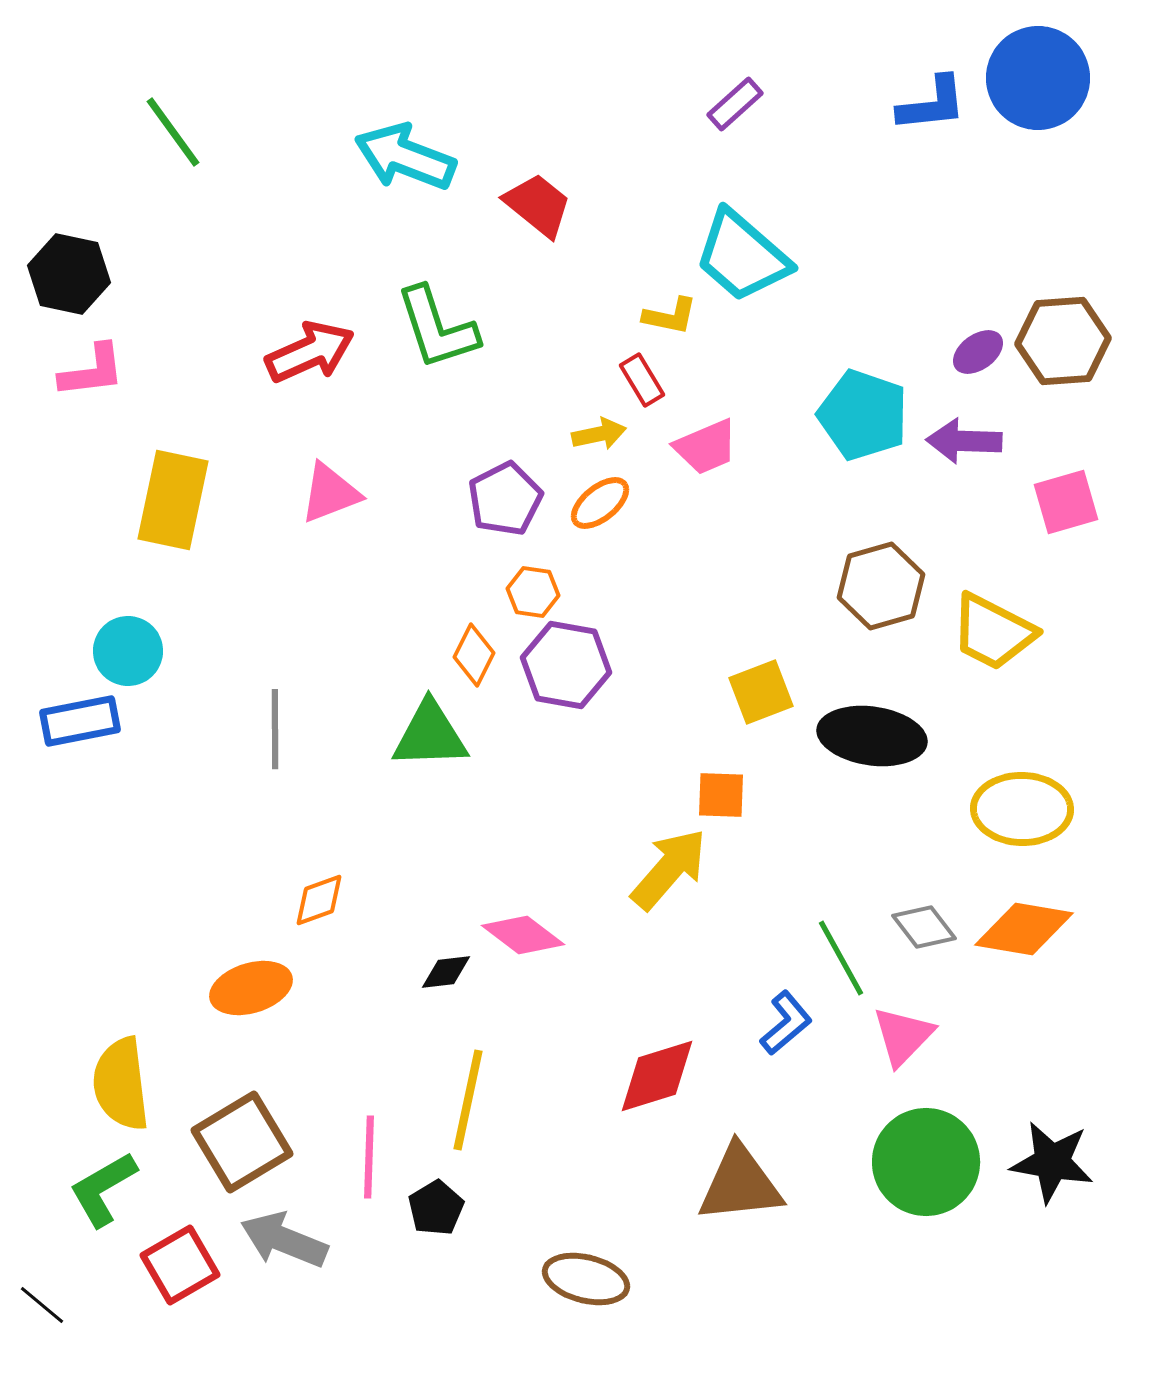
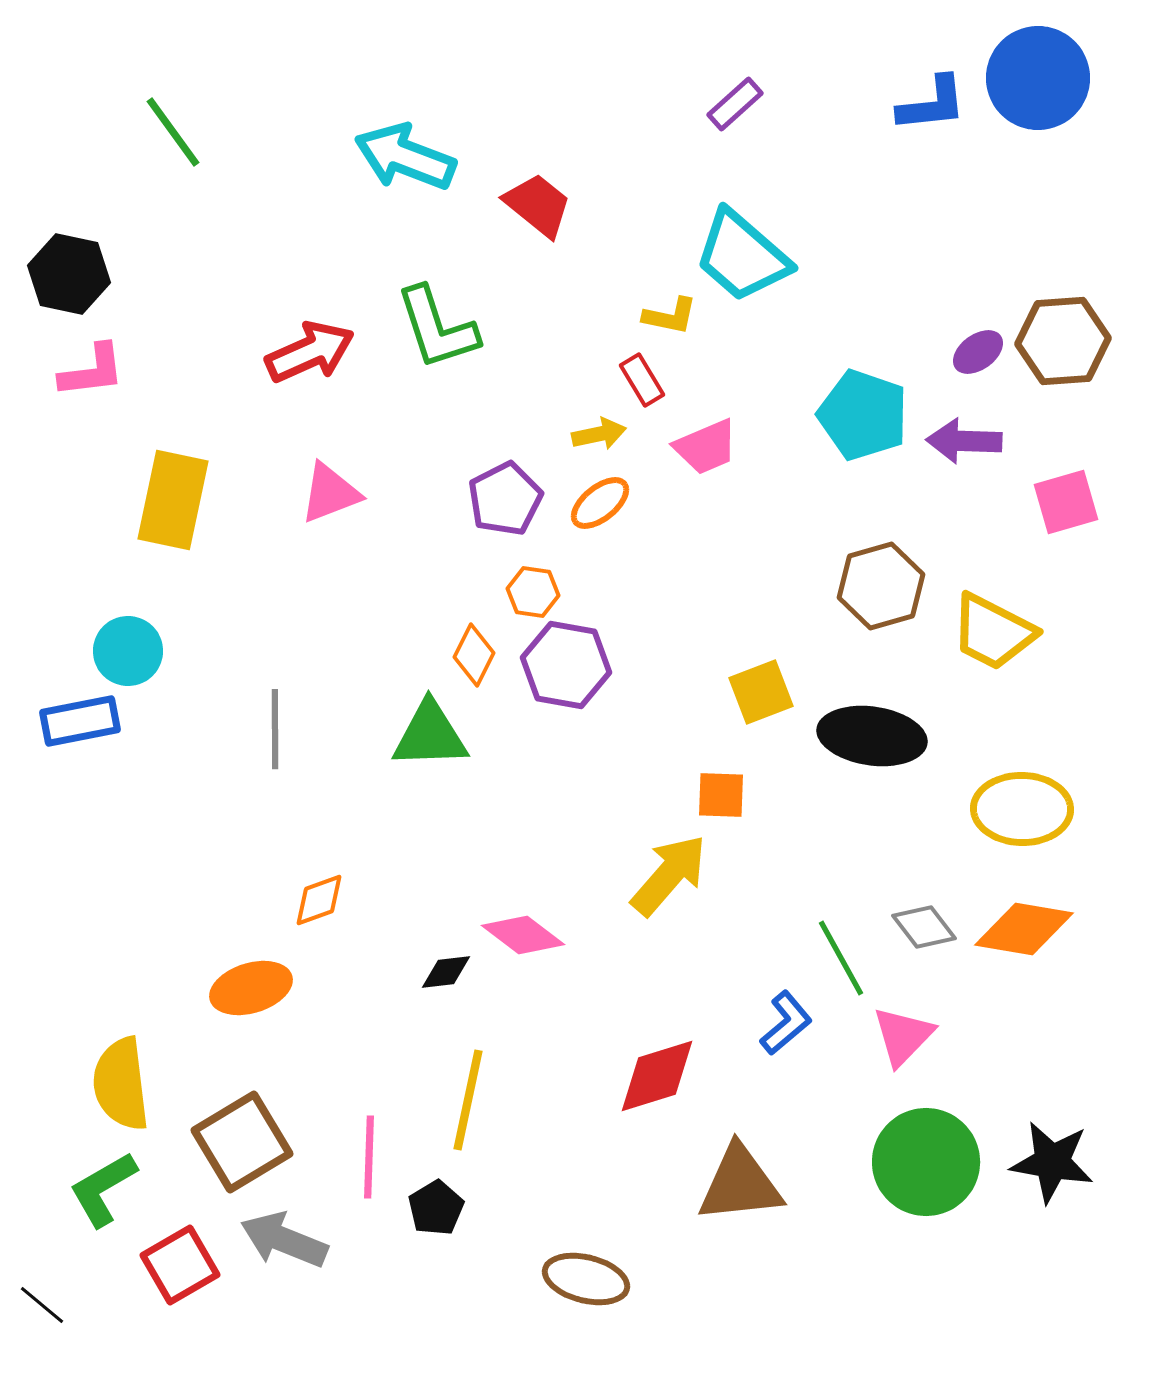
yellow arrow at (669, 869): moved 6 px down
